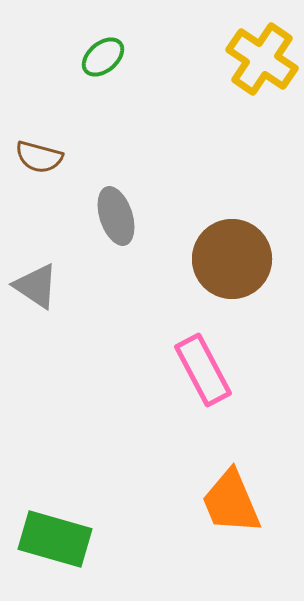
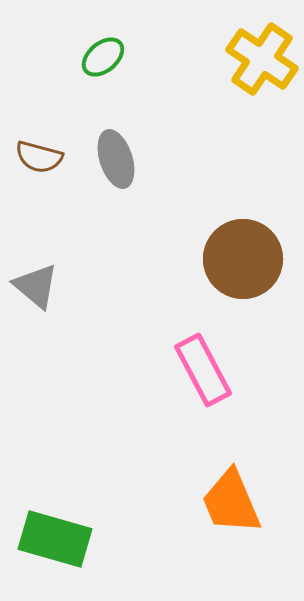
gray ellipse: moved 57 px up
brown circle: moved 11 px right
gray triangle: rotated 6 degrees clockwise
